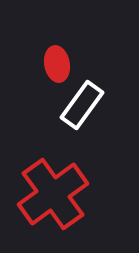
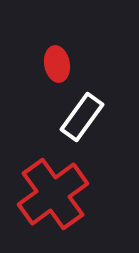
white rectangle: moved 12 px down
